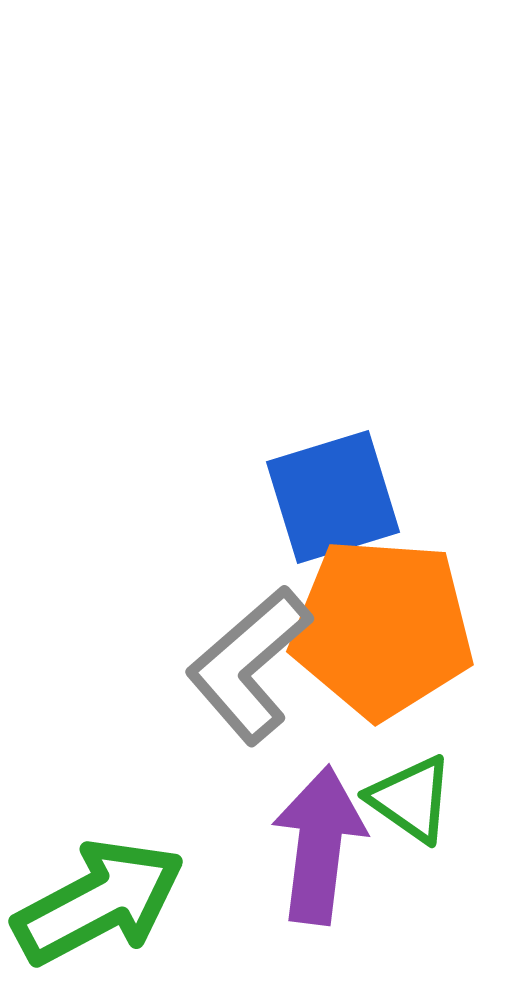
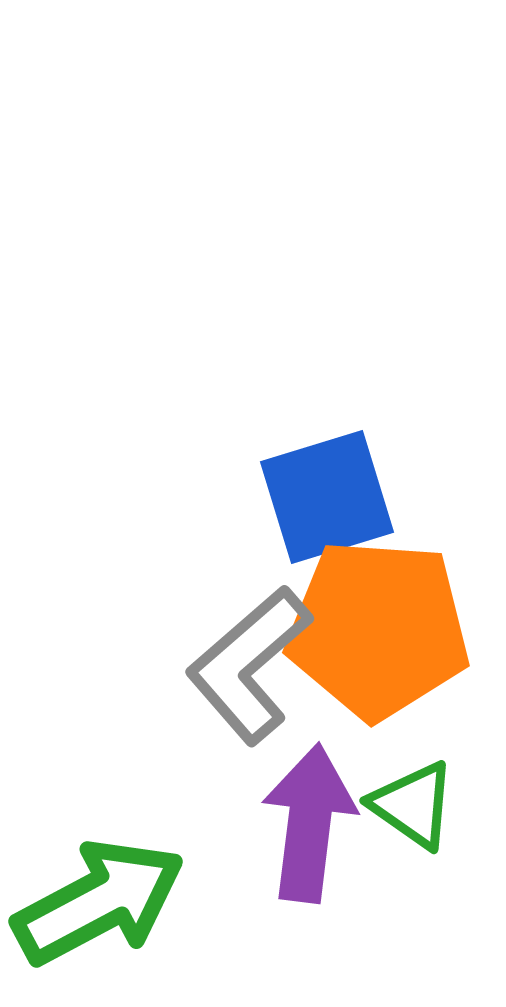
blue square: moved 6 px left
orange pentagon: moved 4 px left, 1 px down
green triangle: moved 2 px right, 6 px down
purple arrow: moved 10 px left, 22 px up
